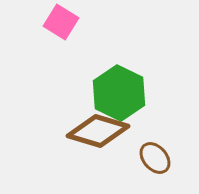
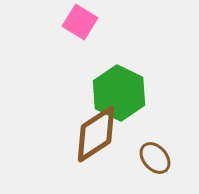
pink square: moved 19 px right
brown diamond: moved 2 px left, 3 px down; rotated 50 degrees counterclockwise
